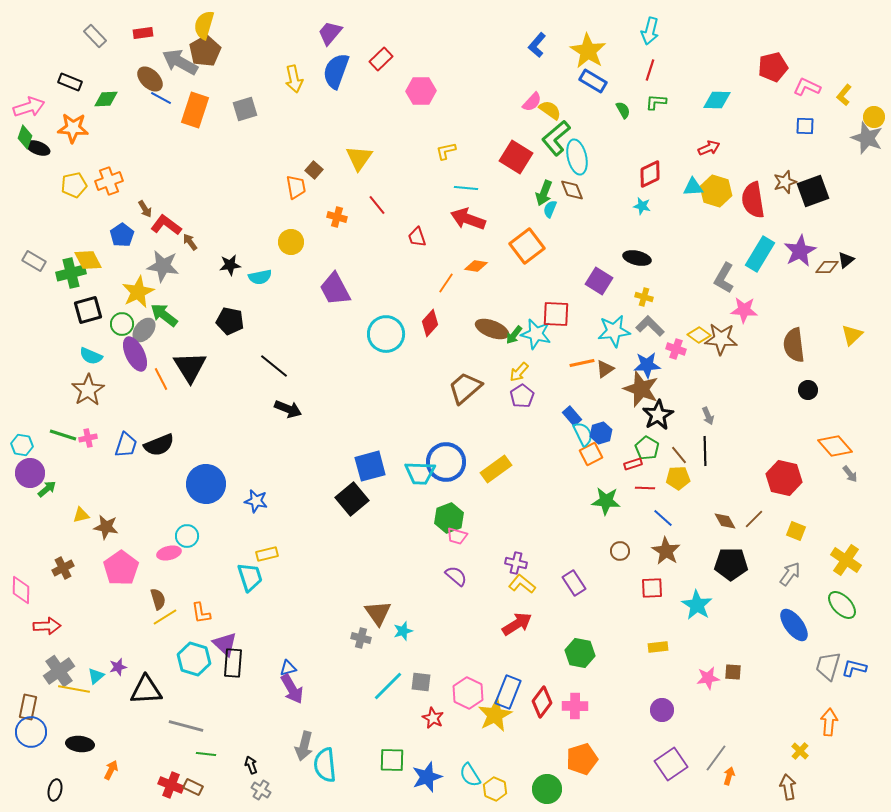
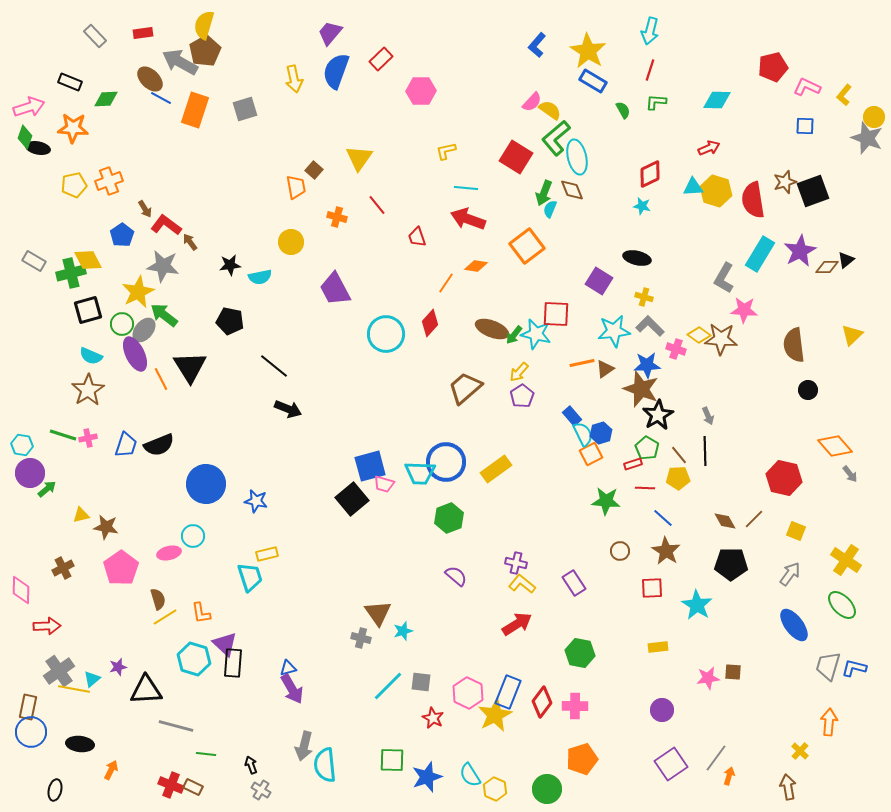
black ellipse at (38, 148): rotated 10 degrees counterclockwise
cyan circle at (187, 536): moved 6 px right
pink trapezoid at (457, 536): moved 73 px left, 52 px up
cyan triangle at (96, 676): moved 4 px left, 3 px down
gray line at (186, 726): moved 10 px left
